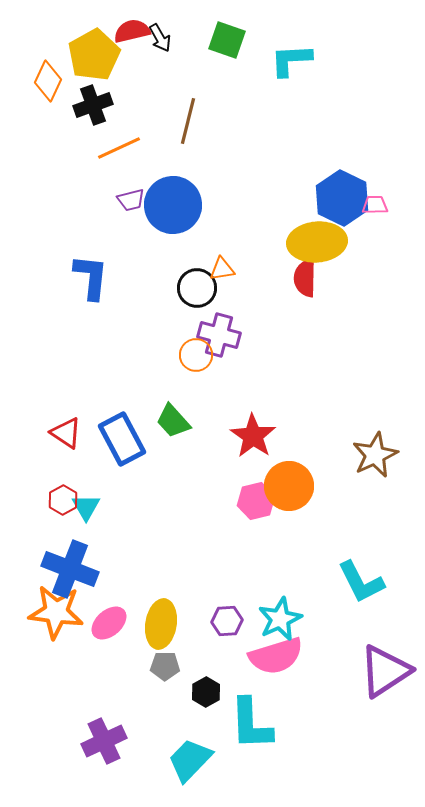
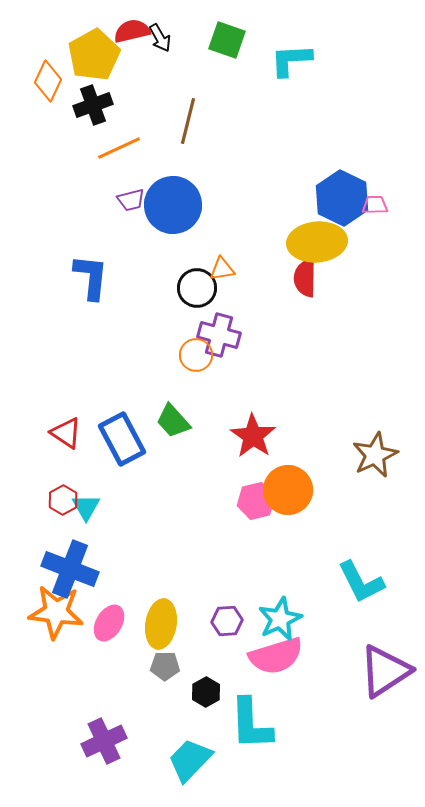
orange circle at (289, 486): moved 1 px left, 4 px down
pink ellipse at (109, 623): rotated 18 degrees counterclockwise
